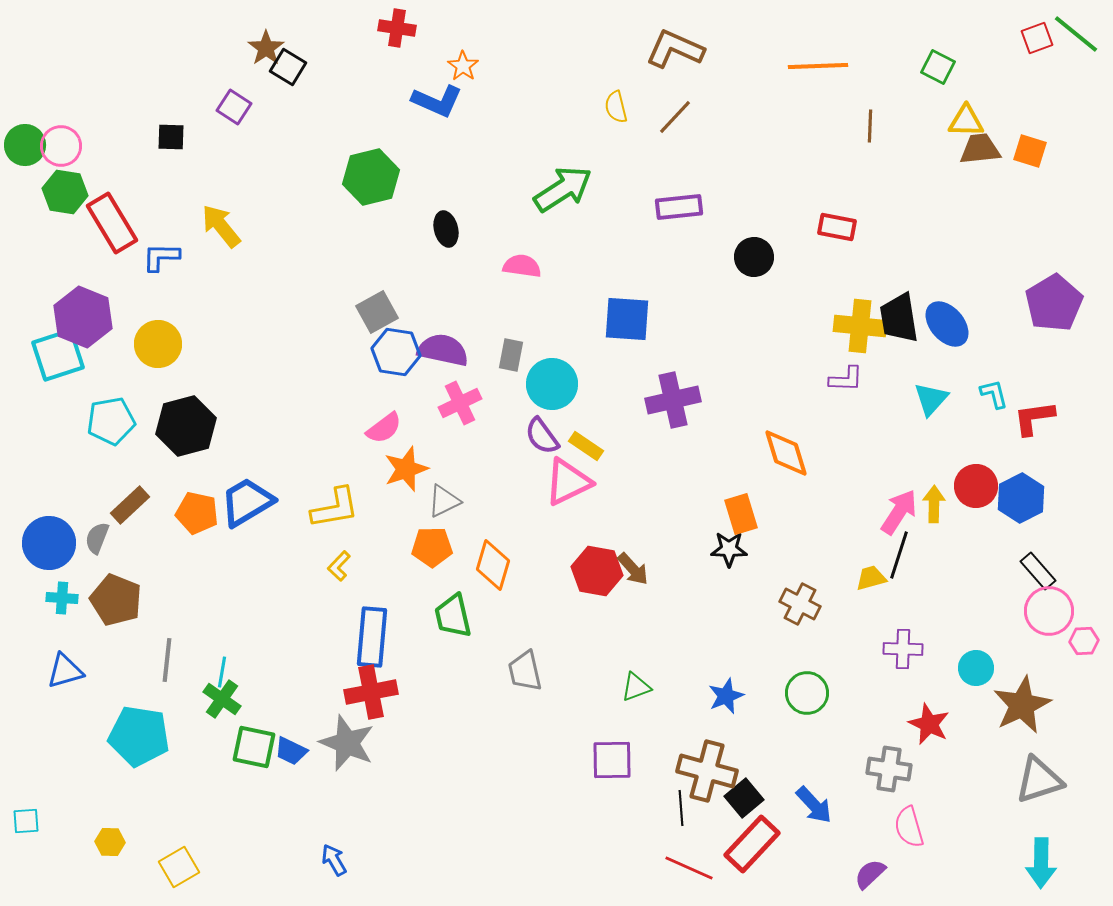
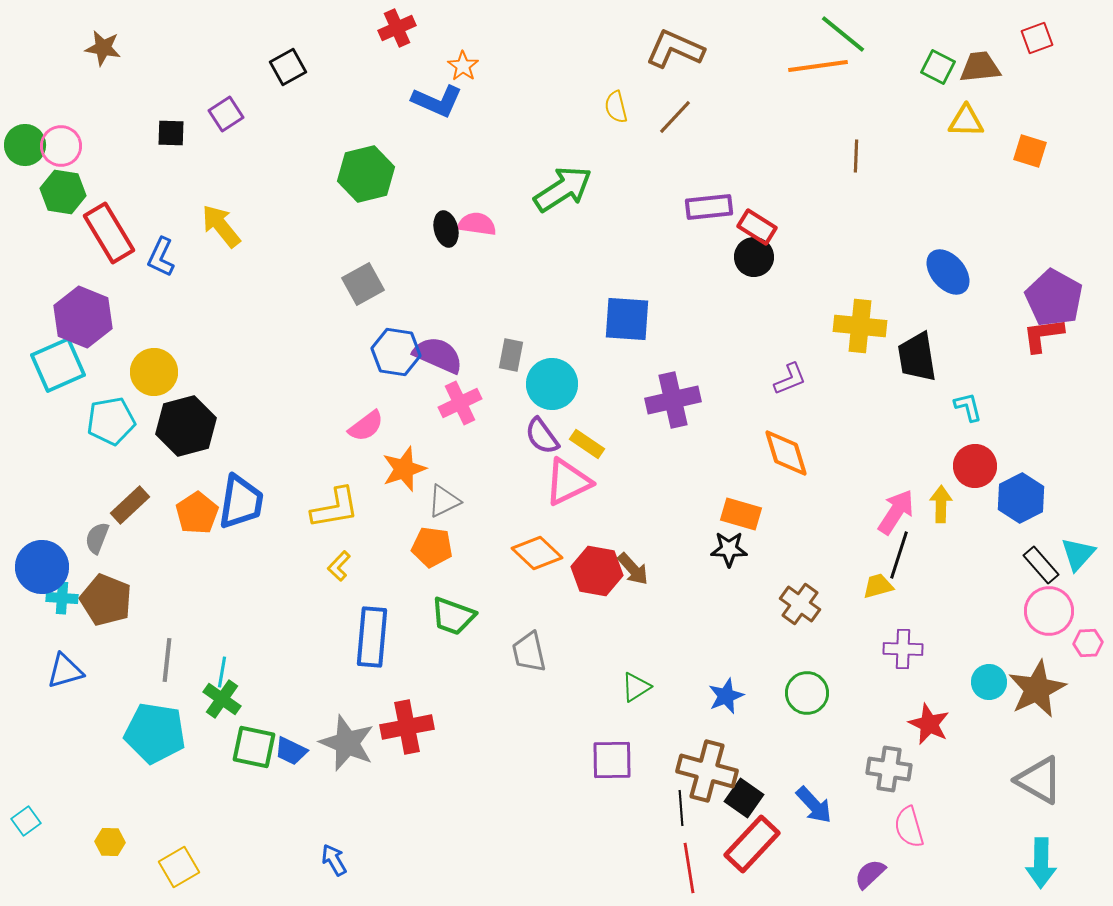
red cross at (397, 28): rotated 33 degrees counterclockwise
green line at (1076, 34): moved 233 px left
brown star at (266, 48): moved 163 px left; rotated 27 degrees counterclockwise
orange line at (818, 66): rotated 6 degrees counterclockwise
black square at (288, 67): rotated 30 degrees clockwise
purple square at (234, 107): moved 8 px left, 7 px down; rotated 24 degrees clockwise
brown line at (870, 126): moved 14 px left, 30 px down
black square at (171, 137): moved 4 px up
brown trapezoid at (980, 149): moved 82 px up
green hexagon at (371, 177): moved 5 px left, 3 px up
green hexagon at (65, 192): moved 2 px left
purple rectangle at (679, 207): moved 30 px right
red rectangle at (112, 223): moved 3 px left, 10 px down
red rectangle at (837, 227): moved 80 px left; rotated 21 degrees clockwise
blue L-shape at (161, 257): rotated 66 degrees counterclockwise
pink semicircle at (522, 266): moved 45 px left, 42 px up
purple pentagon at (1054, 303): moved 5 px up; rotated 12 degrees counterclockwise
gray square at (377, 312): moved 14 px left, 28 px up
black trapezoid at (899, 318): moved 18 px right, 39 px down
blue ellipse at (947, 324): moved 1 px right, 52 px up
yellow circle at (158, 344): moved 4 px left, 28 px down
purple semicircle at (443, 350): moved 5 px left, 5 px down; rotated 12 degrees clockwise
cyan square at (58, 355): moved 10 px down; rotated 6 degrees counterclockwise
purple L-shape at (846, 379): moved 56 px left; rotated 24 degrees counterclockwise
cyan L-shape at (994, 394): moved 26 px left, 13 px down
cyan triangle at (931, 399): moved 147 px right, 155 px down
red L-shape at (1034, 418): moved 9 px right, 83 px up
pink semicircle at (384, 428): moved 18 px left, 2 px up
yellow rectangle at (586, 446): moved 1 px right, 2 px up
orange star at (406, 469): moved 2 px left
red circle at (976, 486): moved 1 px left, 20 px up
blue trapezoid at (247, 502): moved 6 px left; rotated 130 degrees clockwise
yellow arrow at (934, 504): moved 7 px right
pink arrow at (899, 512): moved 3 px left
orange pentagon at (197, 513): rotated 27 degrees clockwise
orange rectangle at (741, 514): rotated 57 degrees counterclockwise
blue circle at (49, 543): moved 7 px left, 24 px down
orange pentagon at (432, 547): rotated 9 degrees clockwise
orange diamond at (493, 565): moved 44 px right, 12 px up; rotated 63 degrees counterclockwise
black rectangle at (1038, 571): moved 3 px right, 6 px up
yellow trapezoid at (871, 578): moved 7 px right, 8 px down
brown pentagon at (116, 600): moved 10 px left
brown cross at (800, 604): rotated 9 degrees clockwise
green trapezoid at (453, 616): rotated 57 degrees counterclockwise
pink hexagon at (1084, 641): moved 4 px right, 2 px down
cyan circle at (976, 668): moved 13 px right, 14 px down
gray trapezoid at (525, 671): moved 4 px right, 19 px up
green triangle at (636, 687): rotated 12 degrees counterclockwise
red cross at (371, 692): moved 36 px right, 35 px down
brown star at (1022, 705): moved 15 px right, 16 px up
cyan pentagon at (139, 736): moved 16 px right, 3 px up
gray triangle at (1039, 780): rotated 48 degrees clockwise
black square at (744, 798): rotated 15 degrees counterclockwise
cyan square at (26, 821): rotated 32 degrees counterclockwise
red line at (689, 868): rotated 57 degrees clockwise
